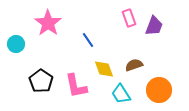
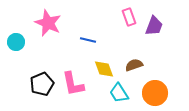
pink rectangle: moved 1 px up
pink star: rotated 12 degrees counterclockwise
blue line: rotated 42 degrees counterclockwise
cyan circle: moved 2 px up
black pentagon: moved 1 px right, 3 px down; rotated 15 degrees clockwise
pink L-shape: moved 3 px left, 2 px up
orange circle: moved 4 px left, 3 px down
cyan trapezoid: moved 2 px left, 1 px up
